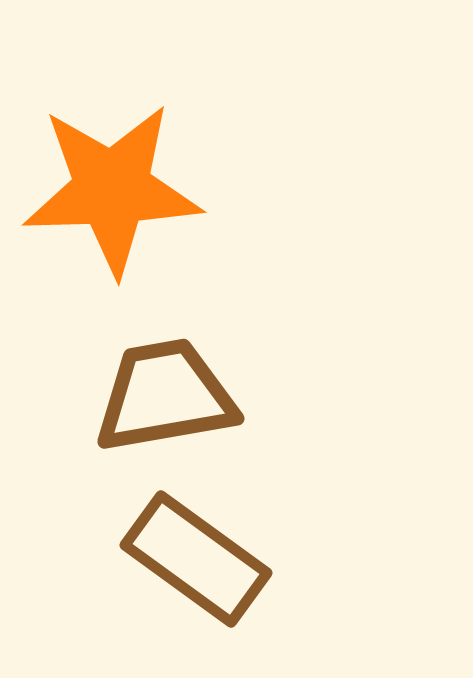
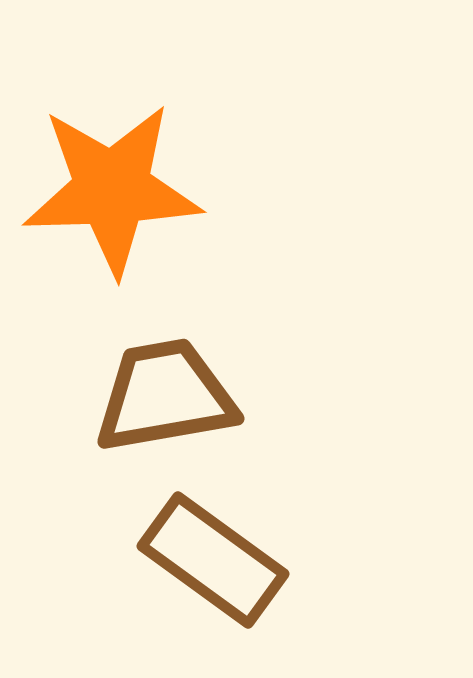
brown rectangle: moved 17 px right, 1 px down
